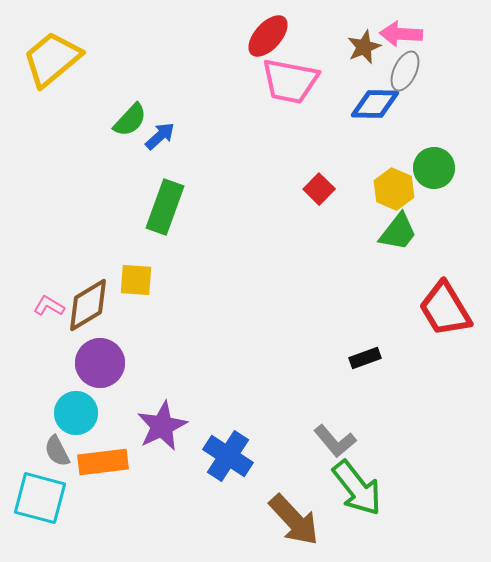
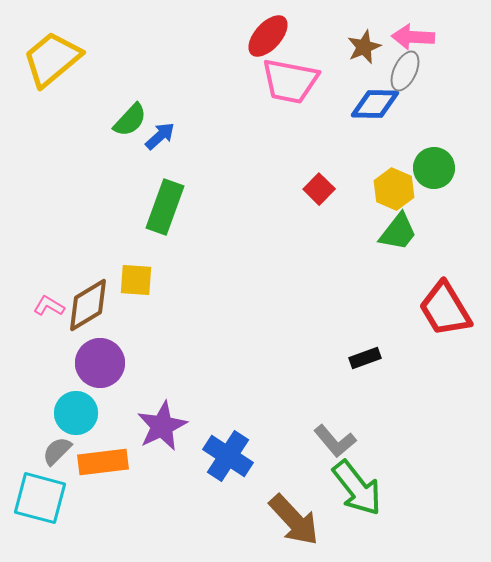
pink arrow: moved 12 px right, 3 px down
gray semicircle: rotated 72 degrees clockwise
